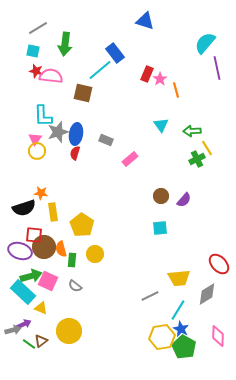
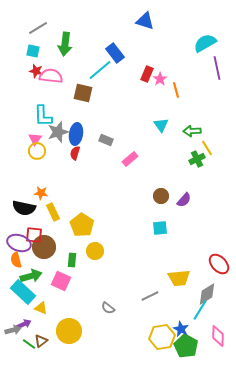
cyan semicircle at (205, 43): rotated 20 degrees clockwise
black semicircle at (24, 208): rotated 30 degrees clockwise
yellow rectangle at (53, 212): rotated 18 degrees counterclockwise
orange semicircle at (61, 249): moved 45 px left, 11 px down
purple ellipse at (20, 251): moved 1 px left, 8 px up
yellow circle at (95, 254): moved 3 px up
pink square at (48, 281): moved 13 px right
gray semicircle at (75, 286): moved 33 px right, 22 px down
cyan line at (178, 310): moved 22 px right
green pentagon at (184, 347): moved 2 px right, 1 px up
